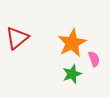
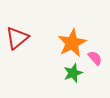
pink semicircle: moved 1 px right, 1 px up; rotated 21 degrees counterclockwise
green star: moved 1 px right, 1 px up
